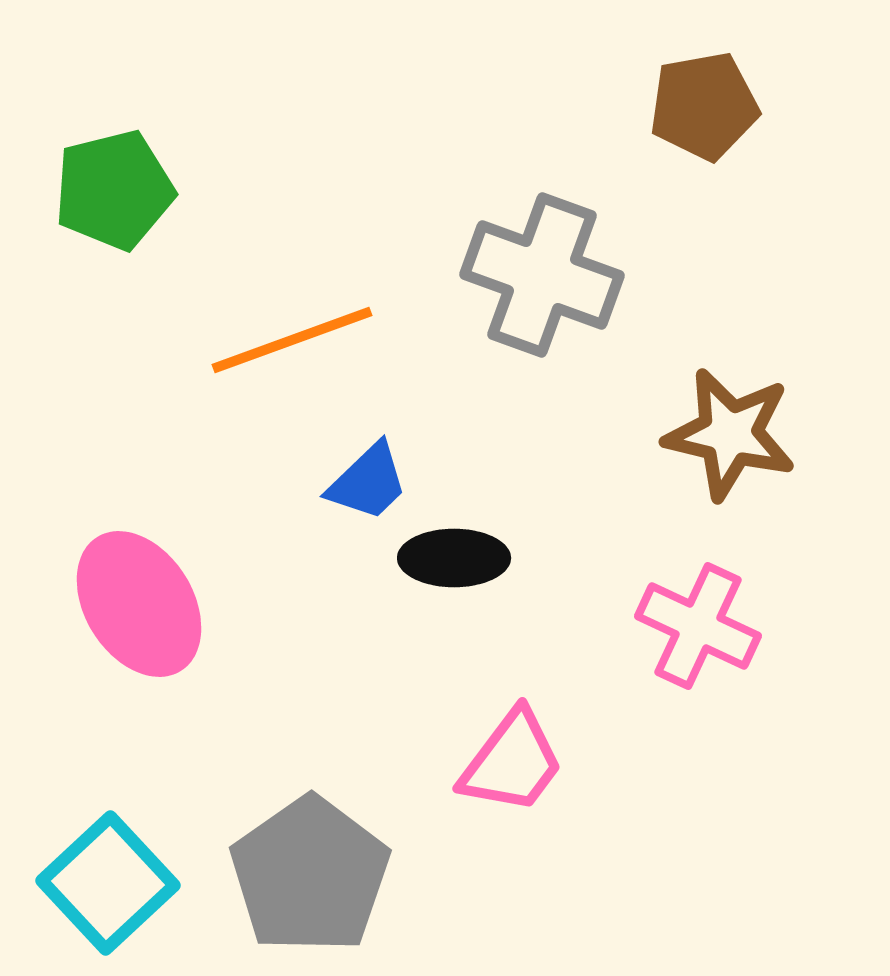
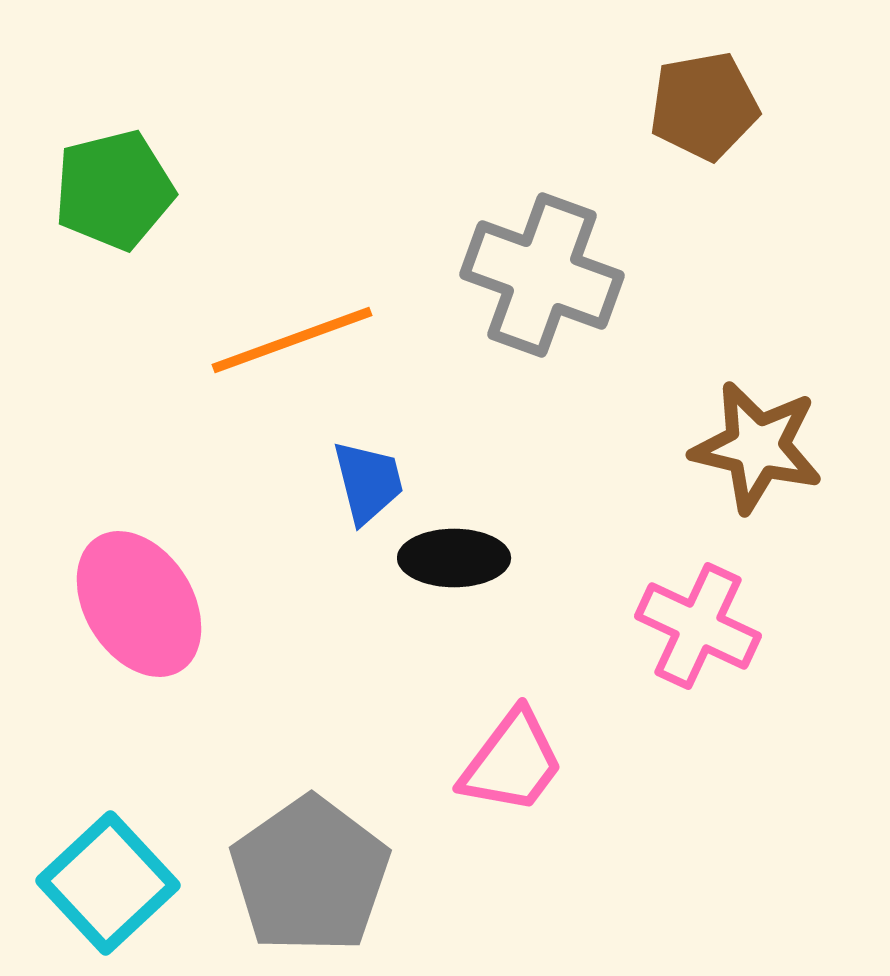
brown star: moved 27 px right, 13 px down
blue trapezoid: rotated 60 degrees counterclockwise
